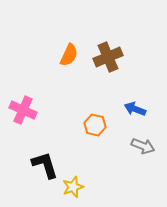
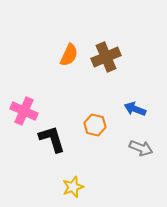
brown cross: moved 2 px left
pink cross: moved 1 px right, 1 px down
gray arrow: moved 2 px left, 2 px down
black L-shape: moved 7 px right, 26 px up
